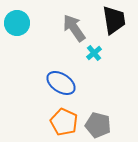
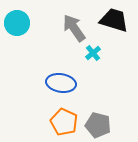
black trapezoid: rotated 64 degrees counterclockwise
cyan cross: moved 1 px left
blue ellipse: rotated 24 degrees counterclockwise
